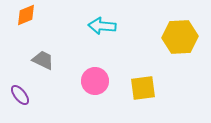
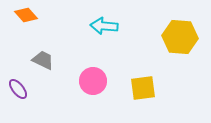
orange diamond: rotated 70 degrees clockwise
cyan arrow: moved 2 px right
yellow hexagon: rotated 8 degrees clockwise
pink circle: moved 2 px left
purple ellipse: moved 2 px left, 6 px up
